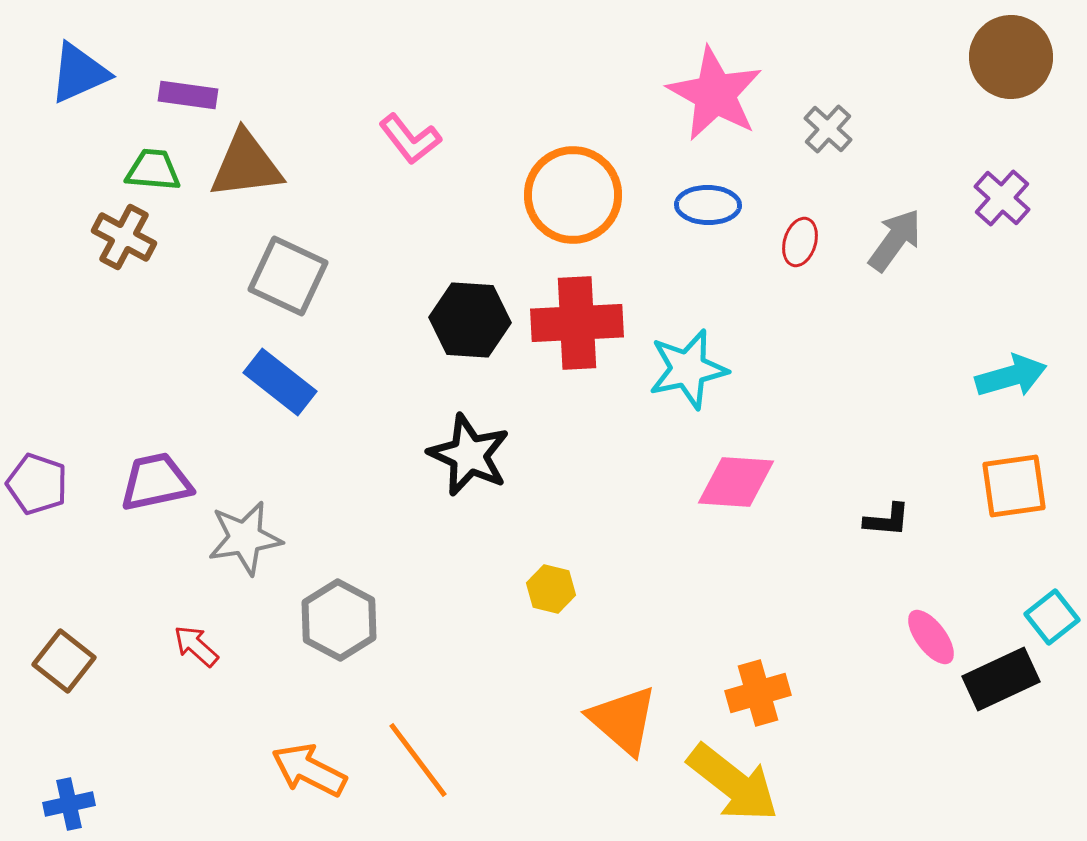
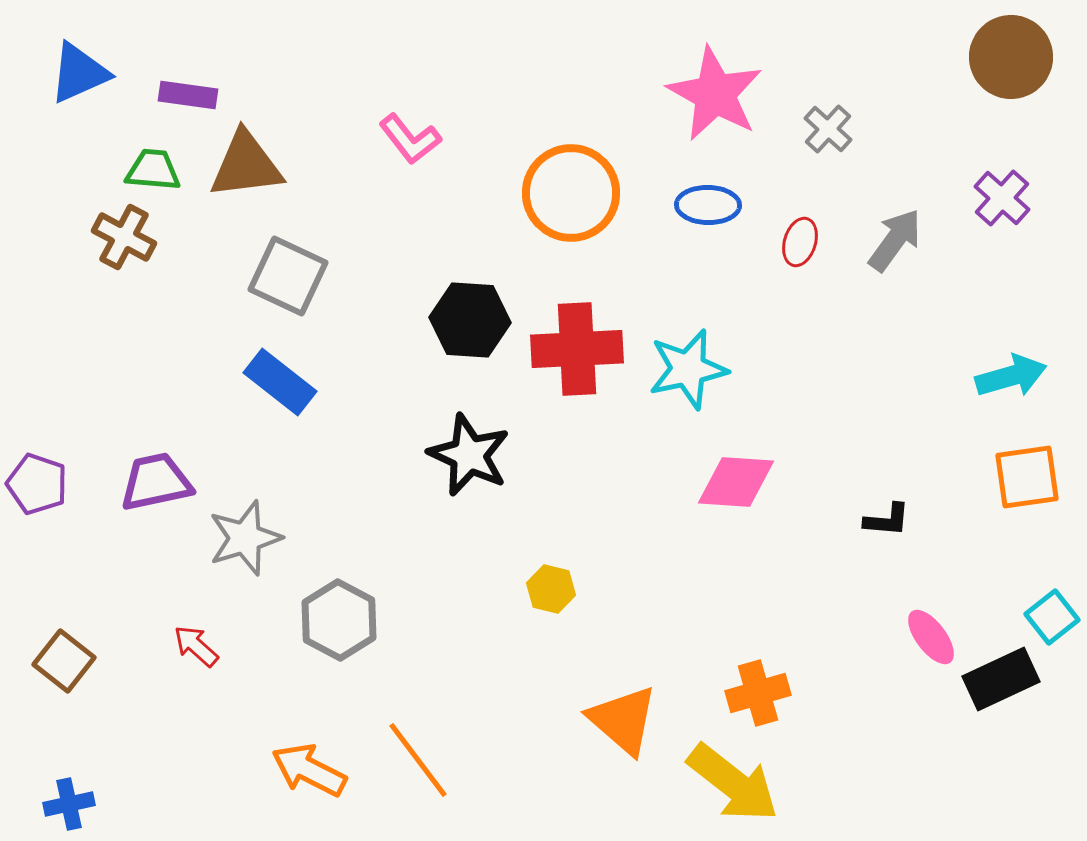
orange circle: moved 2 px left, 2 px up
red cross: moved 26 px down
orange square: moved 13 px right, 9 px up
gray star: rotated 8 degrees counterclockwise
